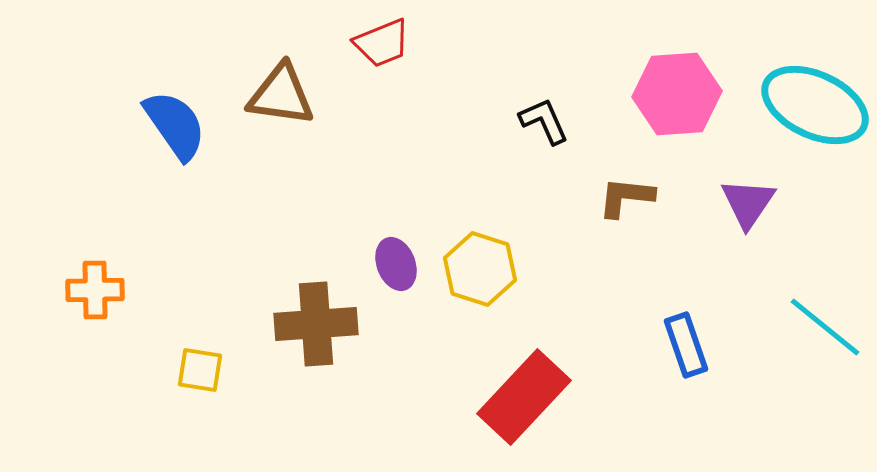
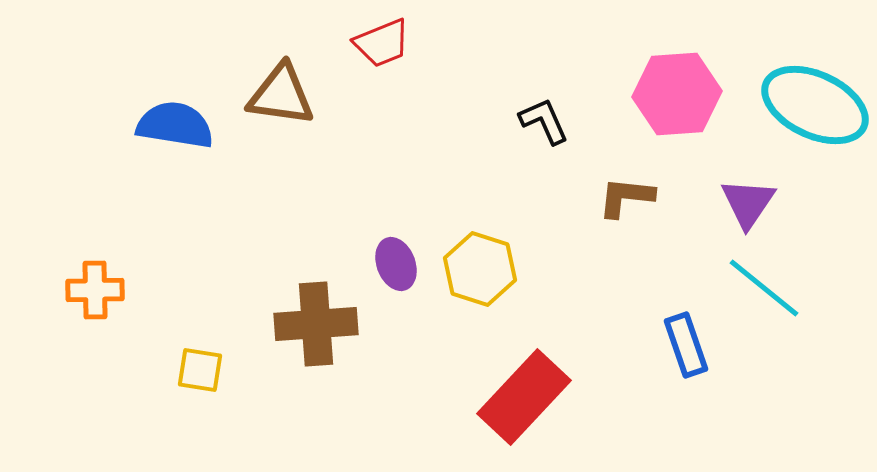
blue semicircle: rotated 46 degrees counterclockwise
cyan line: moved 61 px left, 39 px up
